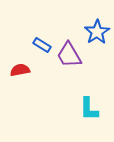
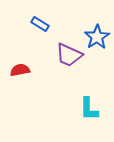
blue star: moved 5 px down
blue rectangle: moved 2 px left, 21 px up
purple trapezoid: rotated 36 degrees counterclockwise
